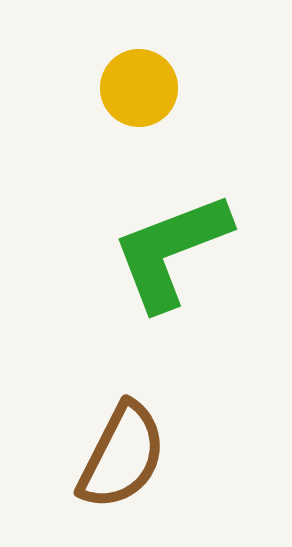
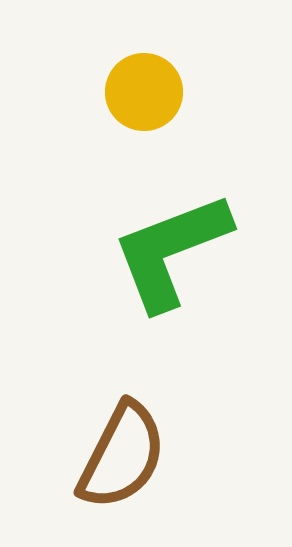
yellow circle: moved 5 px right, 4 px down
